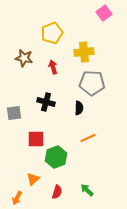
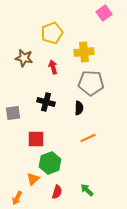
gray pentagon: moved 1 px left
gray square: moved 1 px left
green hexagon: moved 6 px left, 6 px down
